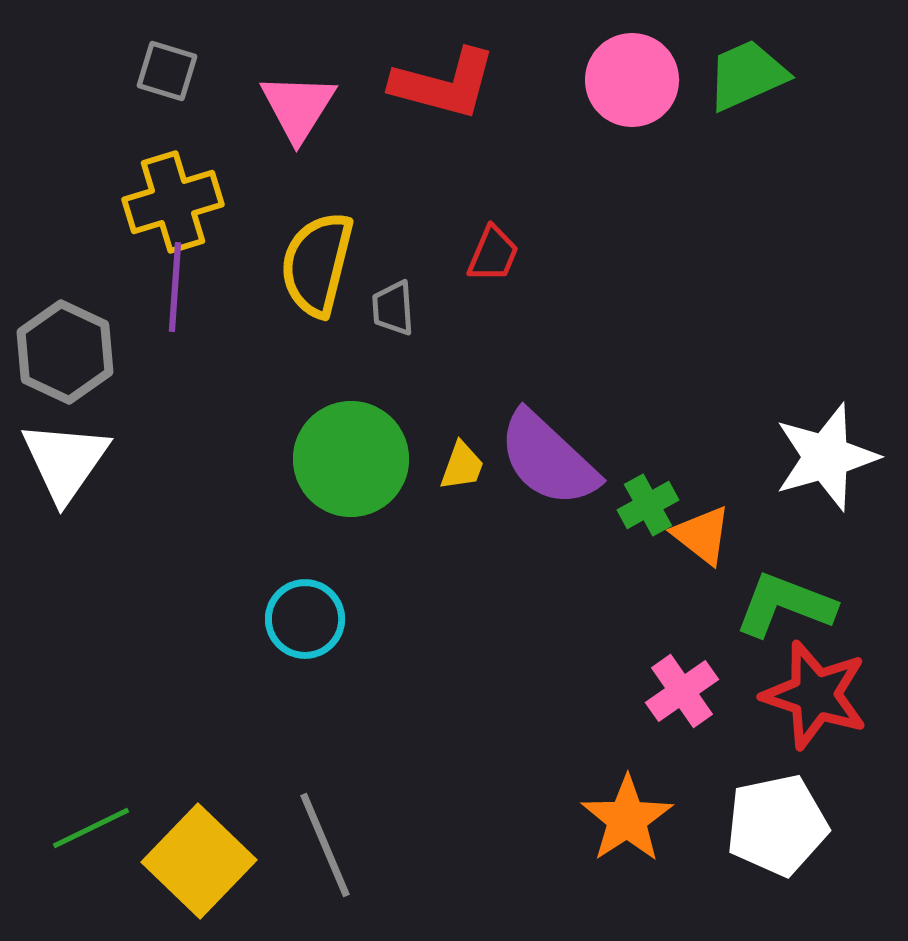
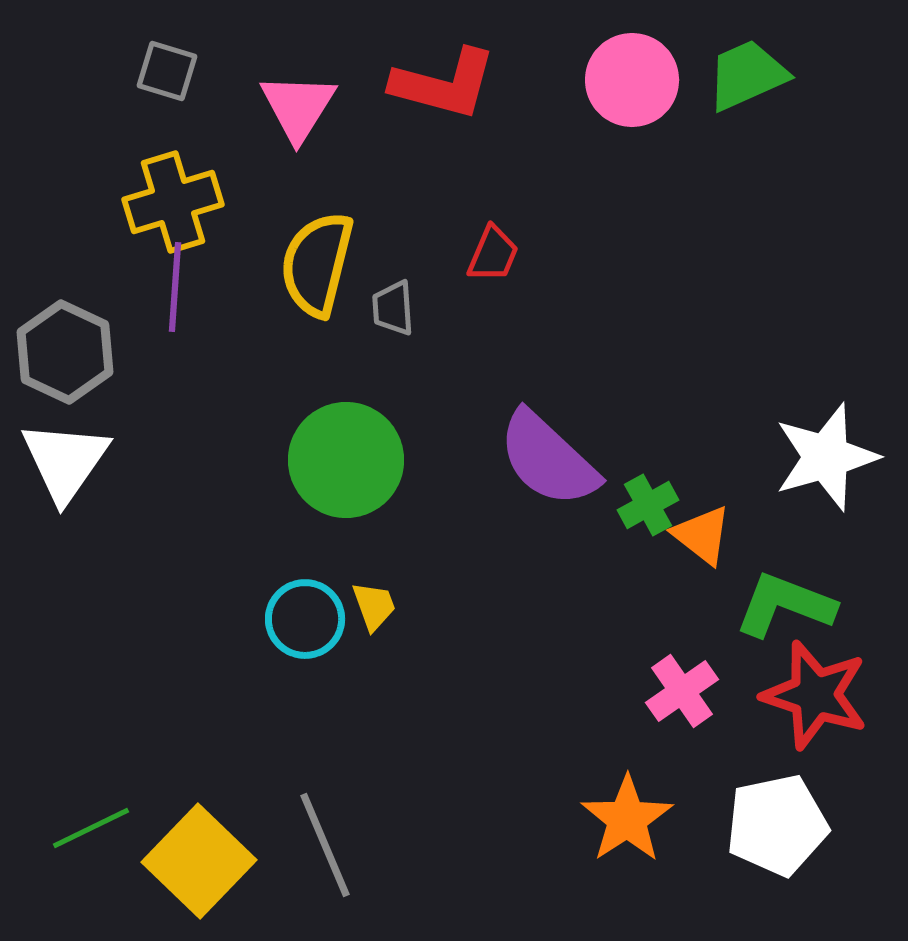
green circle: moved 5 px left, 1 px down
yellow trapezoid: moved 88 px left, 140 px down; rotated 40 degrees counterclockwise
